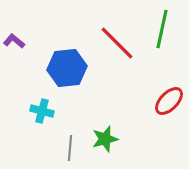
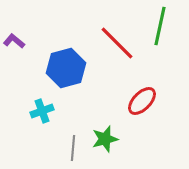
green line: moved 2 px left, 3 px up
blue hexagon: moved 1 px left; rotated 9 degrees counterclockwise
red ellipse: moved 27 px left
cyan cross: rotated 35 degrees counterclockwise
gray line: moved 3 px right
